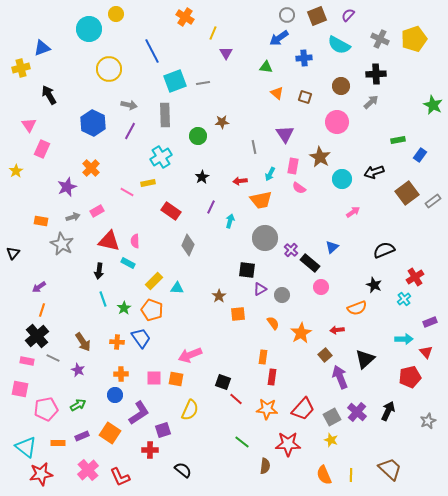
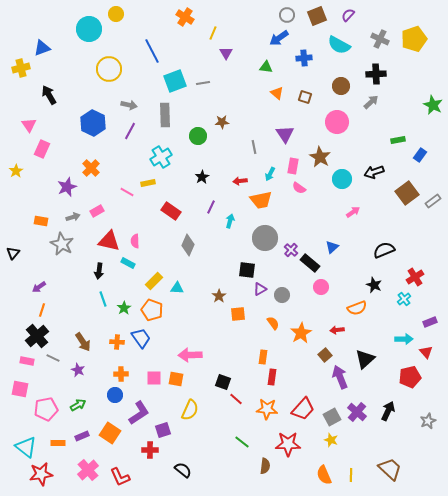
pink arrow at (190, 355): rotated 20 degrees clockwise
